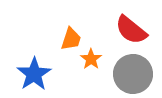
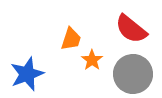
red semicircle: moved 1 px up
orange star: moved 1 px right, 1 px down
blue star: moved 7 px left; rotated 12 degrees clockwise
